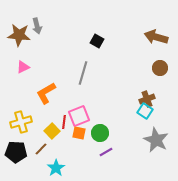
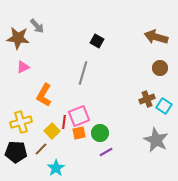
gray arrow: rotated 28 degrees counterclockwise
brown star: moved 1 px left, 3 px down
orange L-shape: moved 2 px left, 2 px down; rotated 30 degrees counterclockwise
cyan square: moved 19 px right, 5 px up
orange square: rotated 24 degrees counterclockwise
